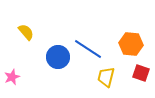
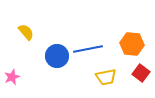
orange hexagon: moved 1 px right
blue line: rotated 44 degrees counterclockwise
blue circle: moved 1 px left, 1 px up
red square: rotated 18 degrees clockwise
yellow trapezoid: rotated 115 degrees counterclockwise
